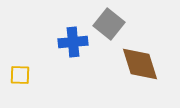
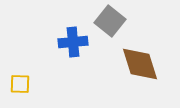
gray square: moved 1 px right, 3 px up
yellow square: moved 9 px down
